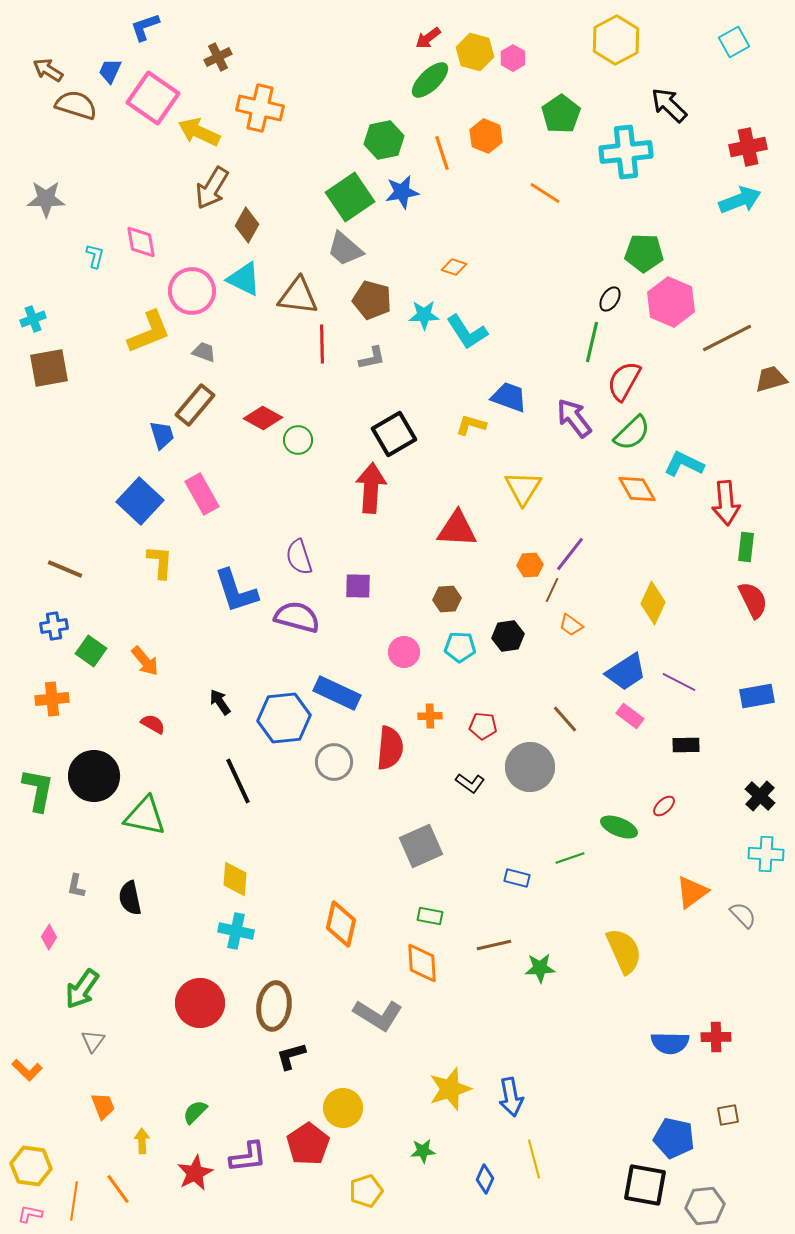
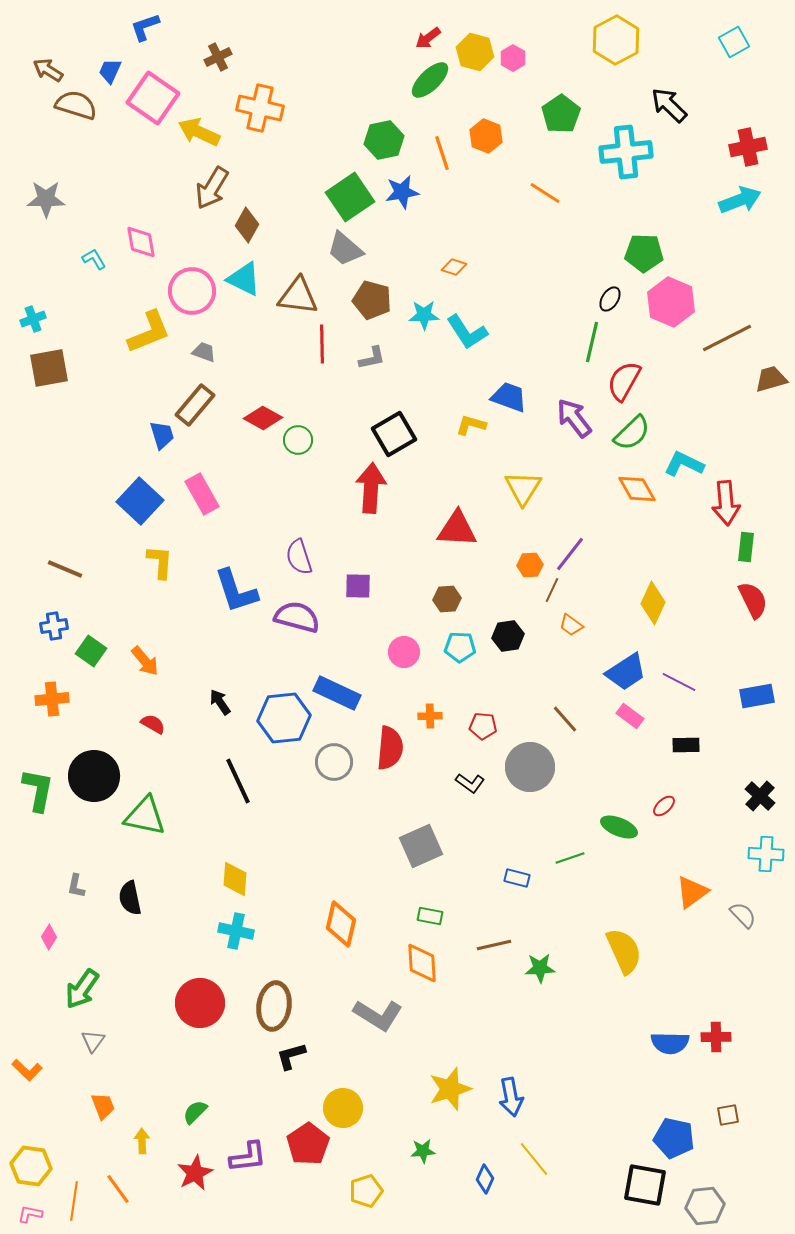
cyan L-shape at (95, 256): moved 1 px left, 3 px down; rotated 45 degrees counterclockwise
yellow line at (534, 1159): rotated 24 degrees counterclockwise
